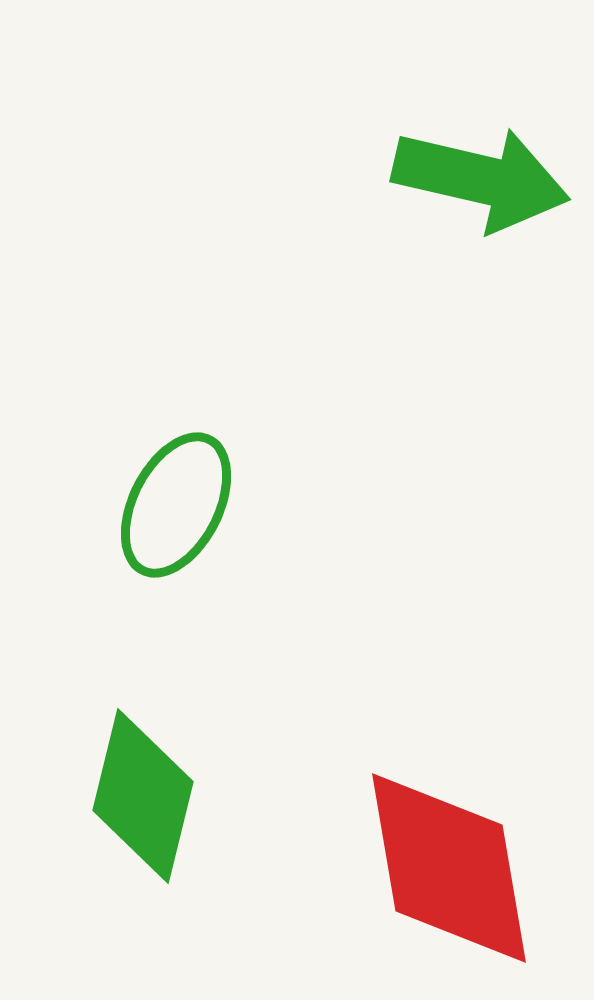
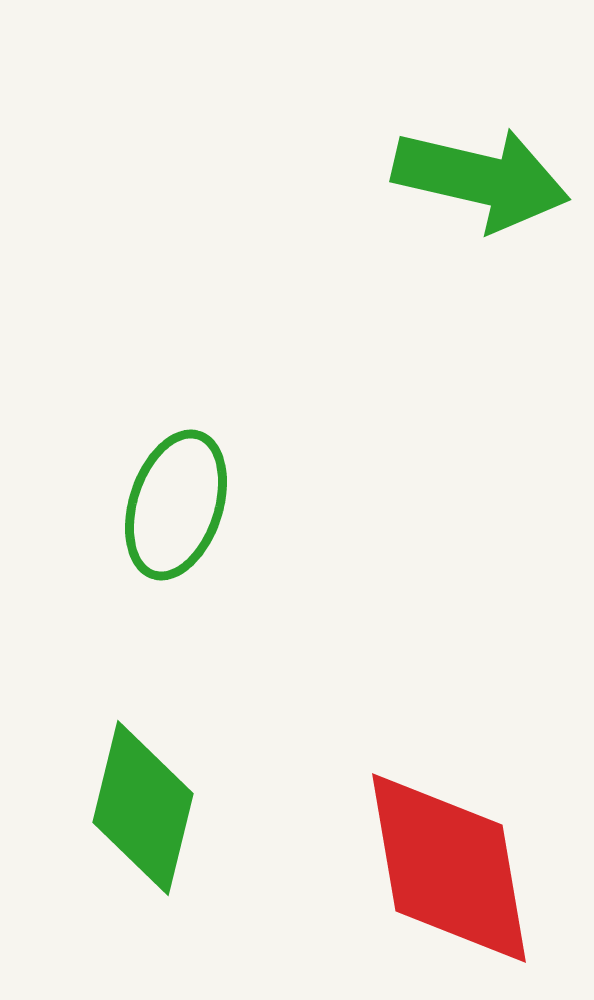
green ellipse: rotated 9 degrees counterclockwise
green diamond: moved 12 px down
